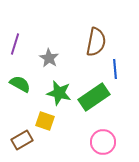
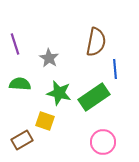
purple line: rotated 35 degrees counterclockwise
green semicircle: rotated 25 degrees counterclockwise
